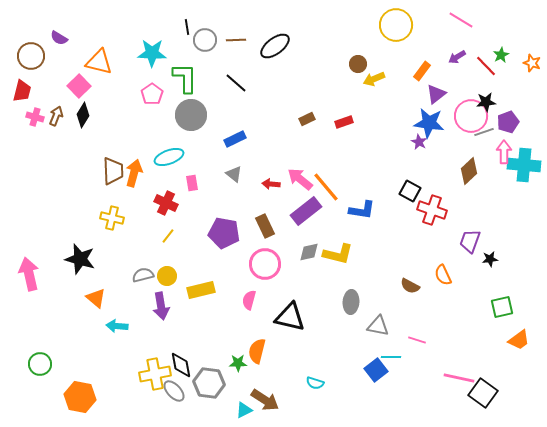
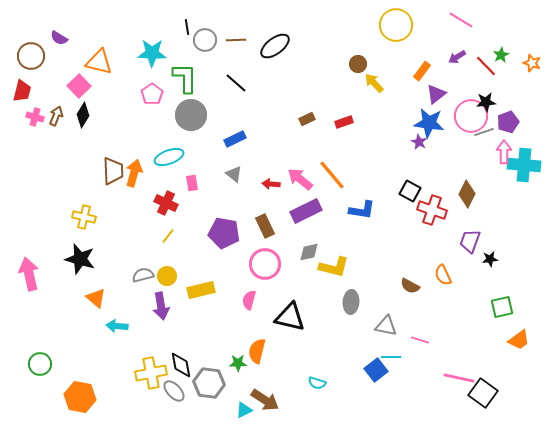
yellow arrow at (374, 79): moved 4 px down; rotated 70 degrees clockwise
brown diamond at (469, 171): moved 2 px left, 23 px down; rotated 20 degrees counterclockwise
orange line at (326, 187): moved 6 px right, 12 px up
purple rectangle at (306, 211): rotated 12 degrees clockwise
yellow cross at (112, 218): moved 28 px left, 1 px up
yellow L-shape at (338, 254): moved 4 px left, 13 px down
gray triangle at (378, 326): moved 8 px right
pink line at (417, 340): moved 3 px right
yellow cross at (155, 374): moved 4 px left, 1 px up
cyan semicircle at (315, 383): moved 2 px right
